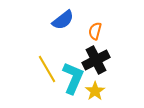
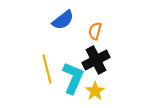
yellow line: rotated 16 degrees clockwise
